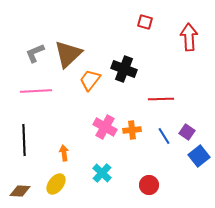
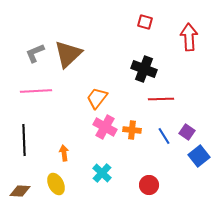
black cross: moved 20 px right
orange trapezoid: moved 7 px right, 18 px down
orange cross: rotated 12 degrees clockwise
yellow ellipse: rotated 65 degrees counterclockwise
